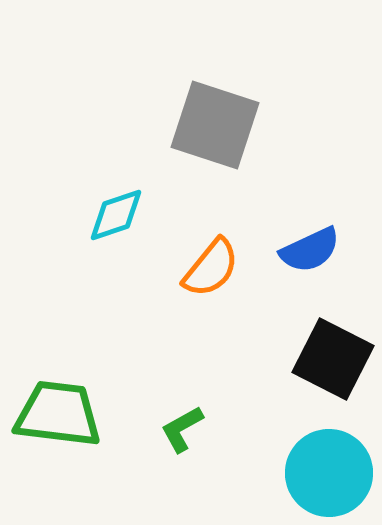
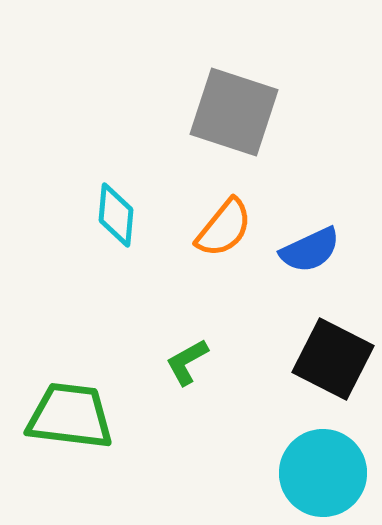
gray square: moved 19 px right, 13 px up
cyan diamond: rotated 66 degrees counterclockwise
orange semicircle: moved 13 px right, 40 px up
green trapezoid: moved 12 px right, 2 px down
green L-shape: moved 5 px right, 67 px up
cyan circle: moved 6 px left
